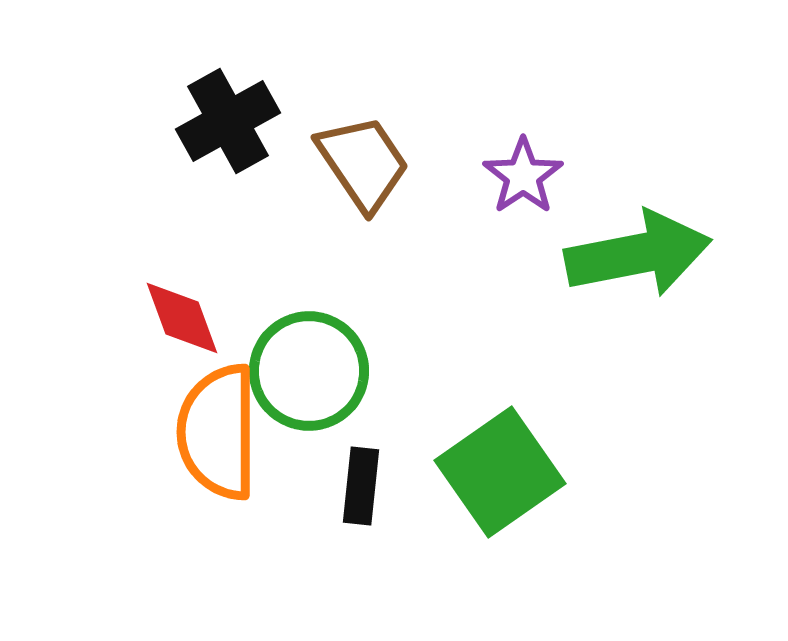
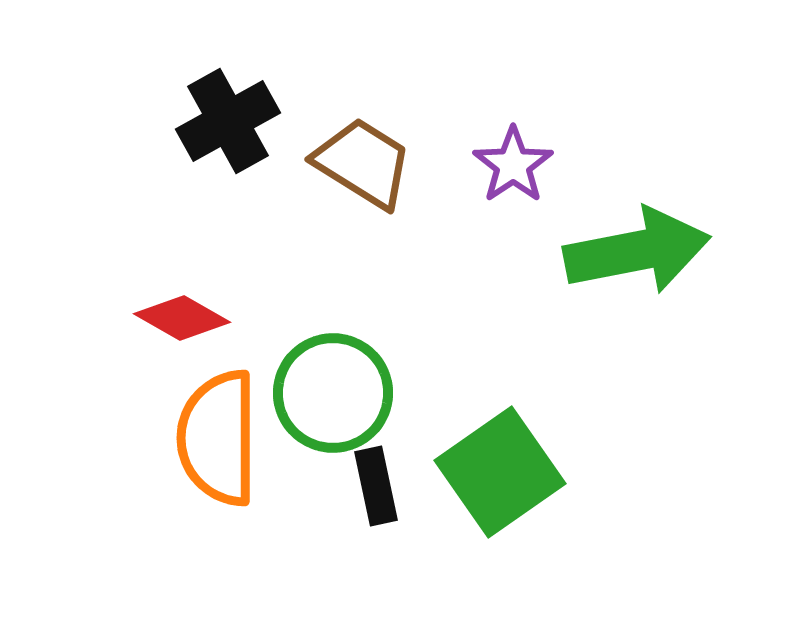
brown trapezoid: rotated 24 degrees counterclockwise
purple star: moved 10 px left, 11 px up
green arrow: moved 1 px left, 3 px up
red diamond: rotated 40 degrees counterclockwise
green circle: moved 24 px right, 22 px down
orange semicircle: moved 6 px down
black rectangle: moved 15 px right; rotated 18 degrees counterclockwise
